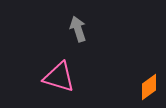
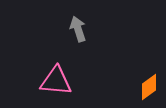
pink triangle: moved 3 px left, 4 px down; rotated 12 degrees counterclockwise
